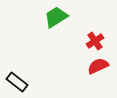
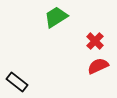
red cross: rotated 12 degrees counterclockwise
